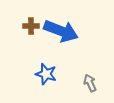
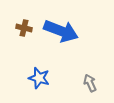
brown cross: moved 7 px left, 2 px down; rotated 14 degrees clockwise
blue star: moved 7 px left, 4 px down
